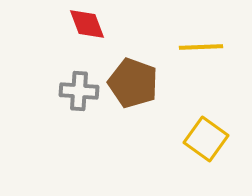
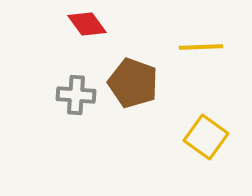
red diamond: rotated 15 degrees counterclockwise
gray cross: moved 3 px left, 4 px down
yellow square: moved 2 px up
